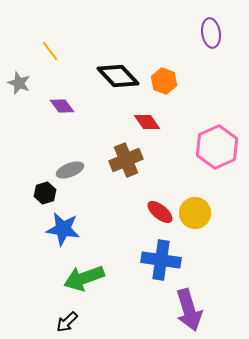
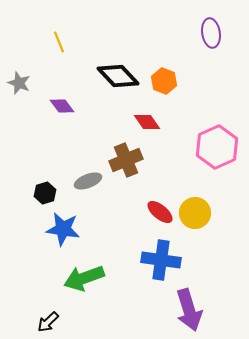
yellow line: moved 9 px right, 9 px up; rotated 15 degrees clockwise
gray ellipse: moved 18 px right, 11 px down
black arrow: moved 19 px left
